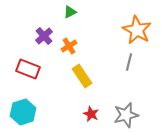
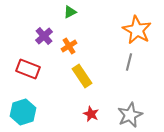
gray star: moved 4 px right; rotated 10 degrees counterclockwise
